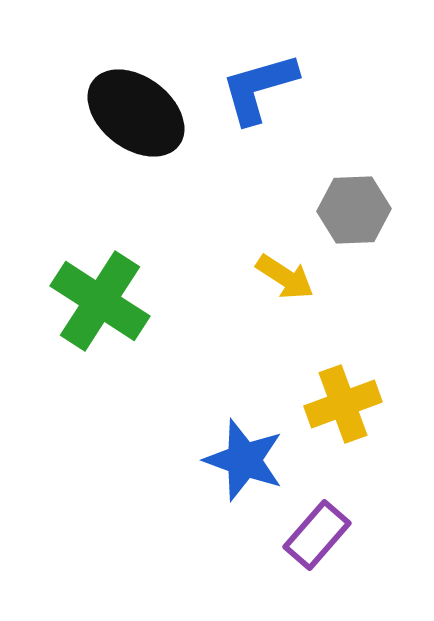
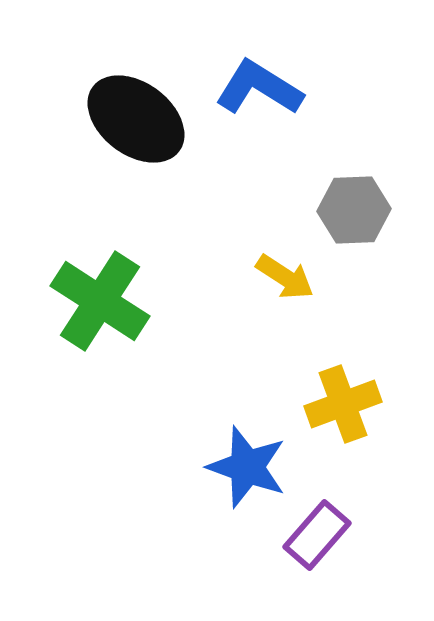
blue L-shape: rotated 48 degrees clockwise
black ellipse: moved 6 px down
blue star: moved 3 px right, 7 px down
